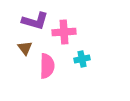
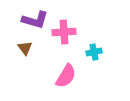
purple L-shape: moved 1 px up
cyan cross: moved 12 px right, 7 px up
pink semicircle: moved 19 px right, 10 px down; rotated 30 degrees clockwise
